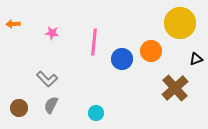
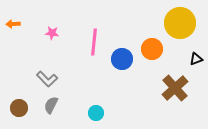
orange circle: moved 1 px right, 2 px up
